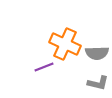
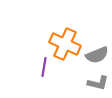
gray semicircle: moved 2 px down; rotated 20 degrees counterclockwise
purple line: rotated 60 degrees counterclockwise
